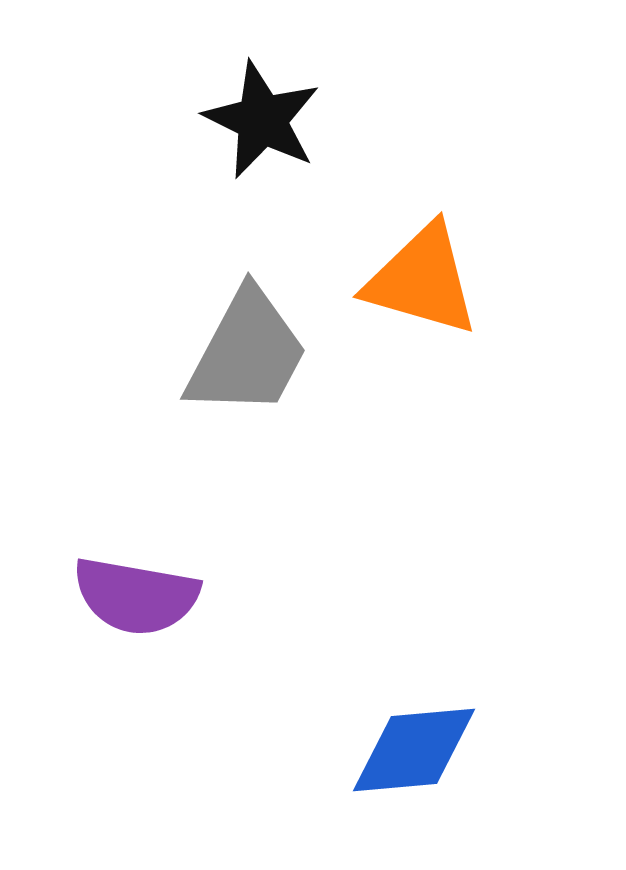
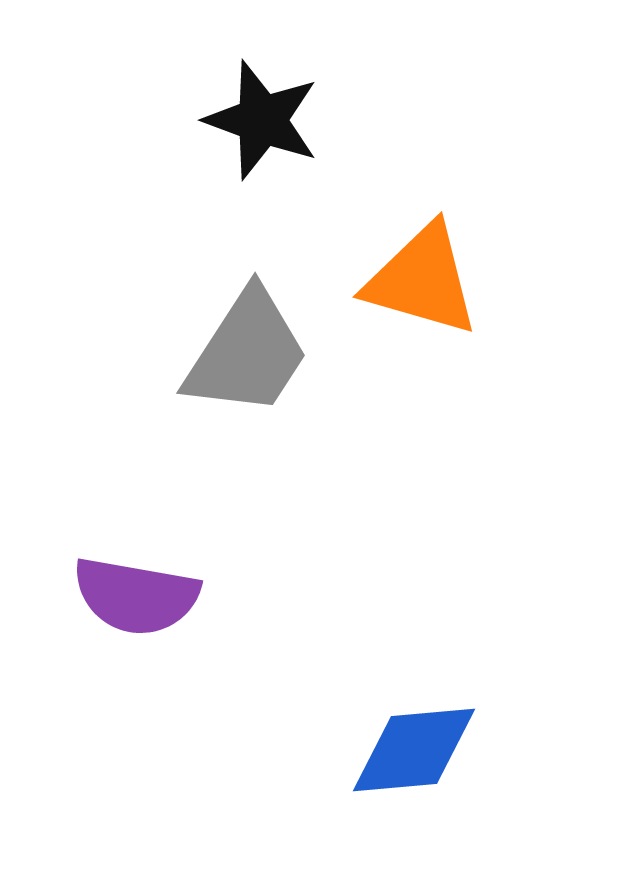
black star: rotated 6 degrees counterclockwise
gray trapezoid: rotated 5 degrees clockwise
